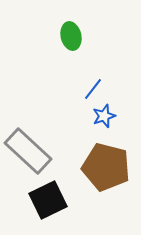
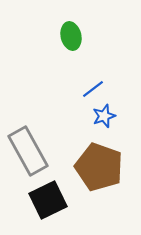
blue line: rotated 15 degrees clockwise
gray rectangle: rotated 18 degrees clockwise
brown pentagon: moved 7 px left; rotated 6 degrees clockwise
